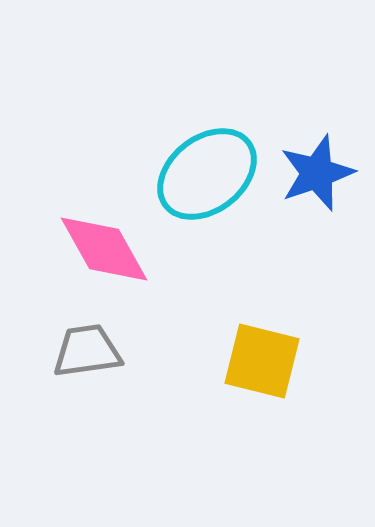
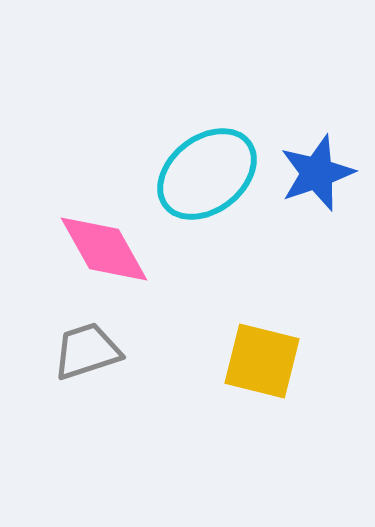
gray trapezoid: rotated 10 degrees counterclockwise
